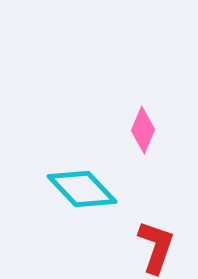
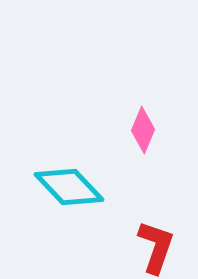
cyan diamond: moved 13 px left, 2 px up
